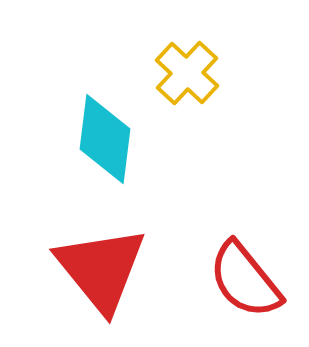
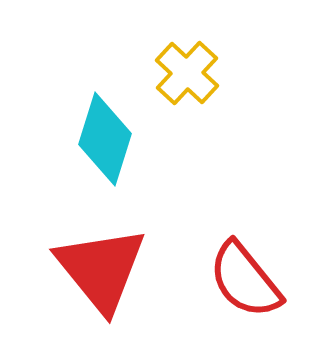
cyan diamond: rotated 10 degrees clockwise
